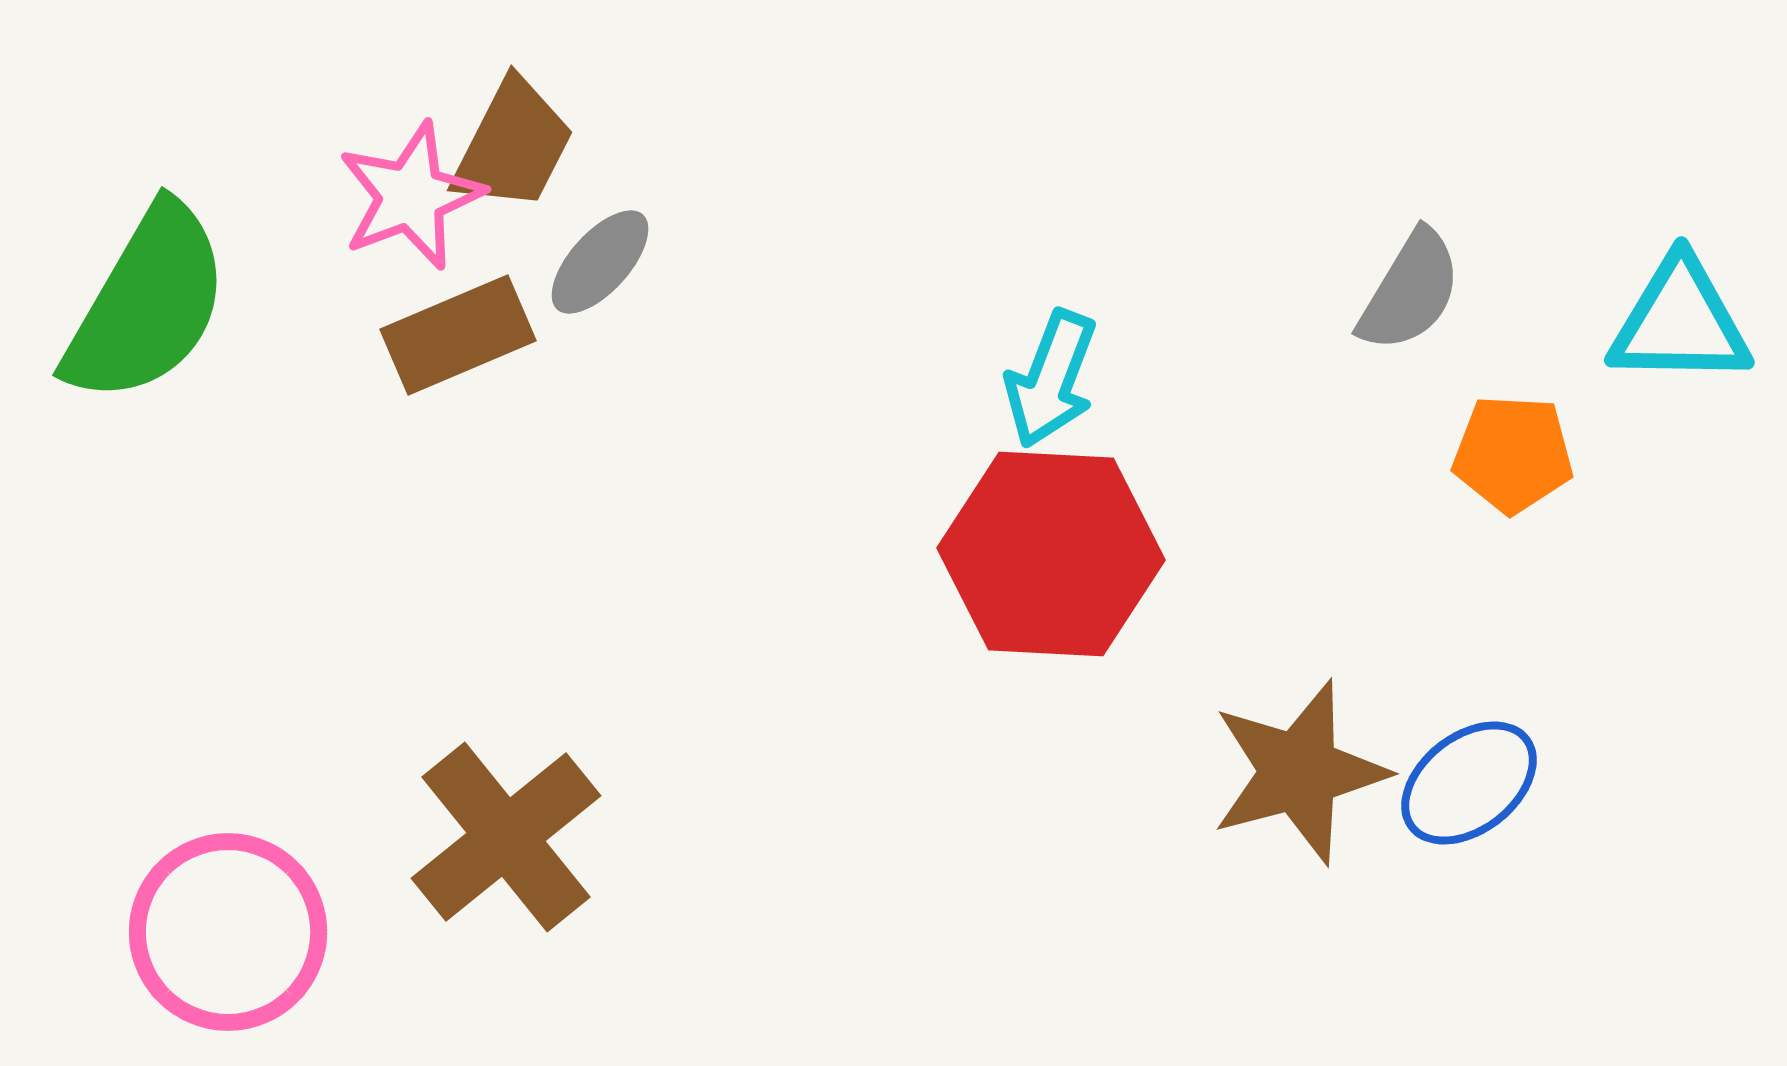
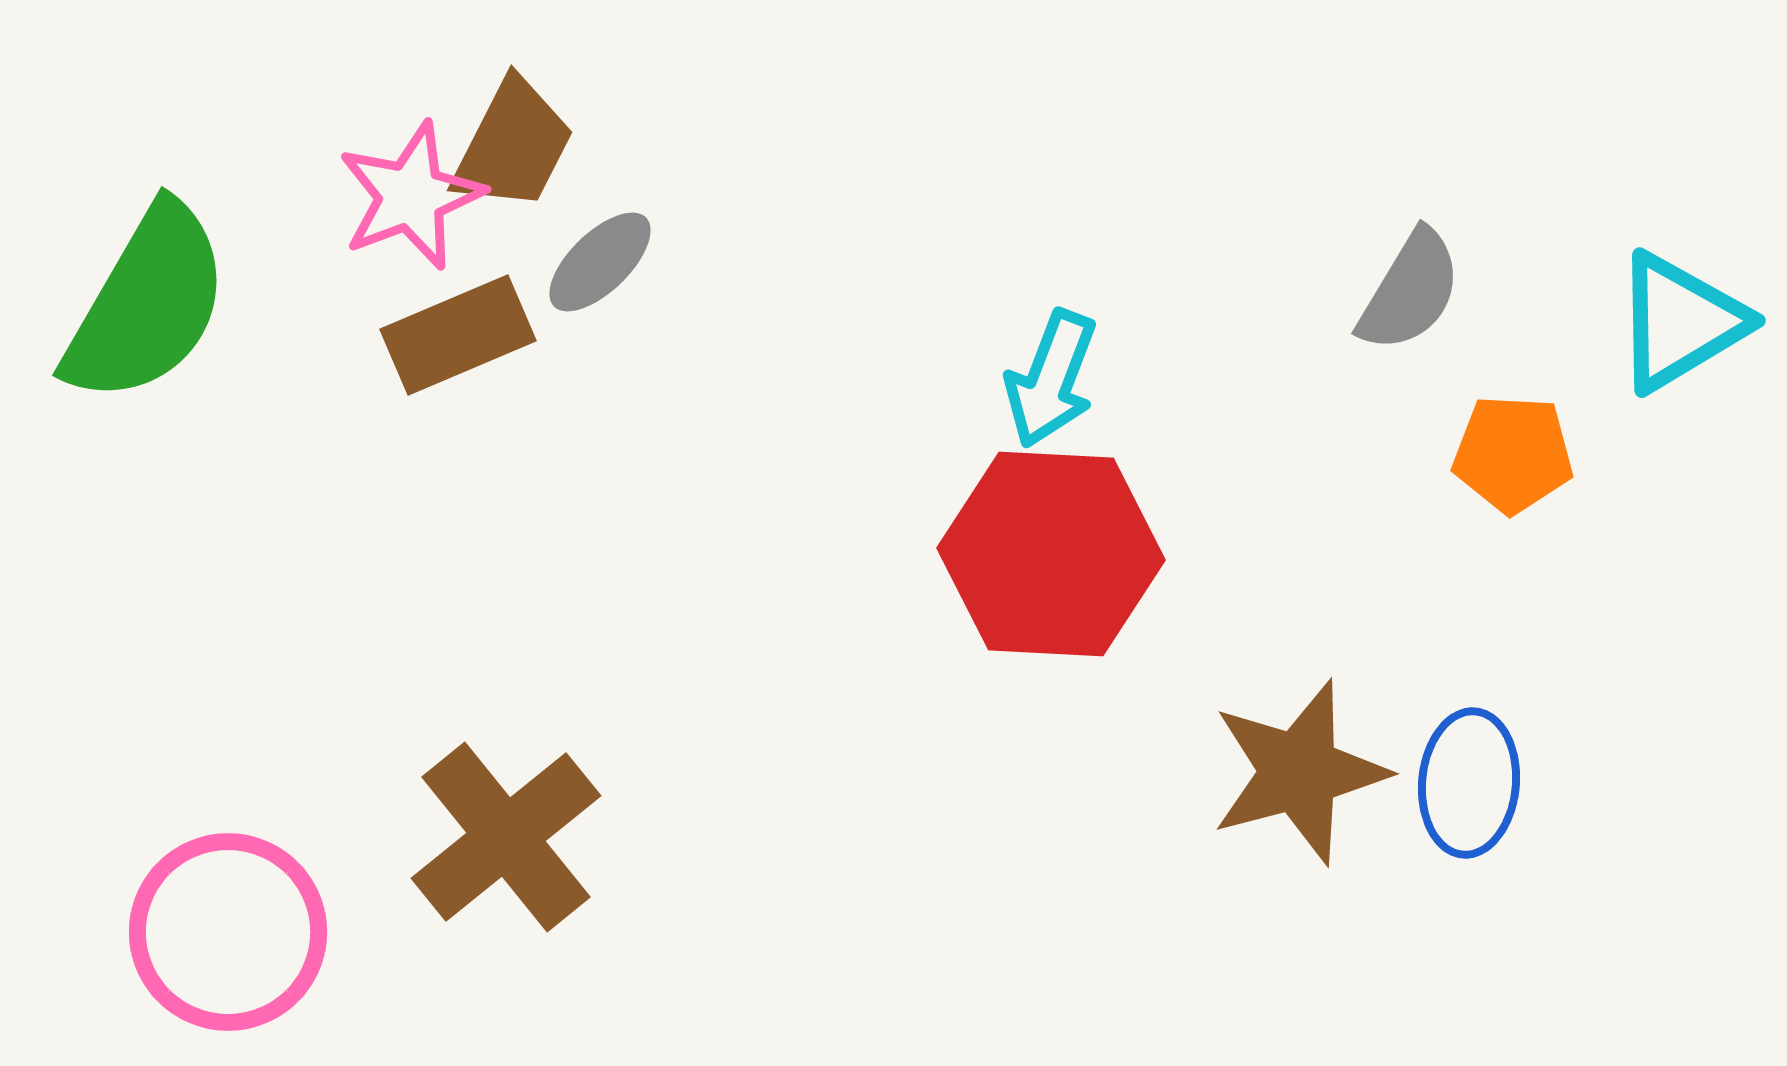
gray ellipse: rotated 4 degrees clockwise
cyan triangle: rotated 32 degrees counterclockwise
blue ellipse: rotated 47 degrees counterclockwise
